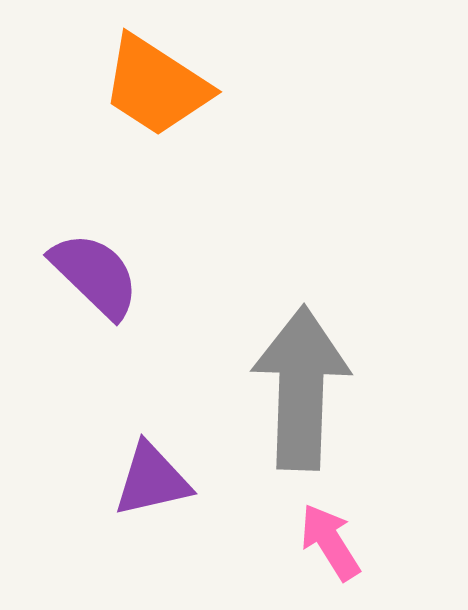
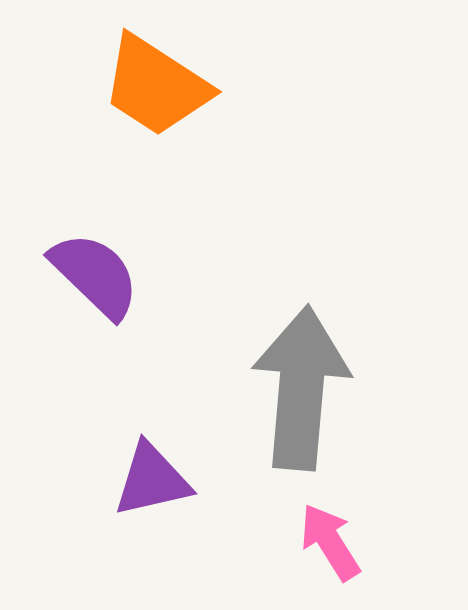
gray arrow: rotated 3 degrees clockwise
